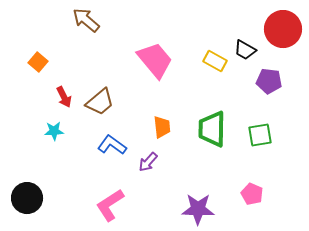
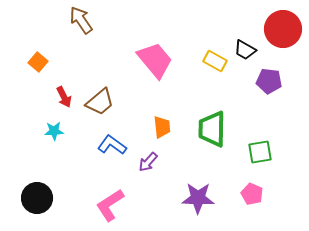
brown arrow: moved 5 px left; rotated 16 degrees clockwise
green square: moved 17 px down
black circle: moved 10 px right
purple star: moved 11 px up
